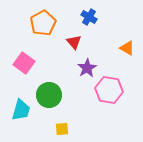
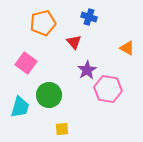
blue cross: rotated 14 degrees counterclockwise
orange pentagon: rotated 15 degrees clockwise
pink square: moved 2 px right
purple star: moved 2 px down
pink hexagon: moved 1 px left, 1 px up
cyan trapezoid: moved 1 px left, 3 px up
